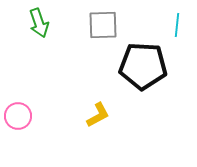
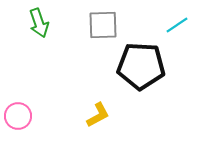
cyan line: rotated 50 degrees clockwise
black pentagon: moved 2 px left
